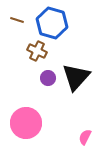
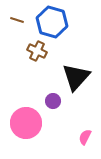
blue hexagon: moved 1 px up
purple circle: moved 5 px right, 23 px down
